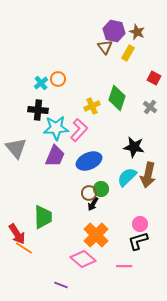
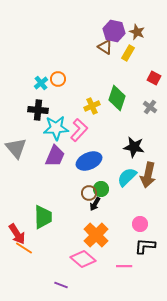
brown triangle: rotated 21 degrees counterclockwise
black arrow: moved 2 px right
black L-shape: moved 7 px right, 5 px down; rotated 20 degrees clockwise
